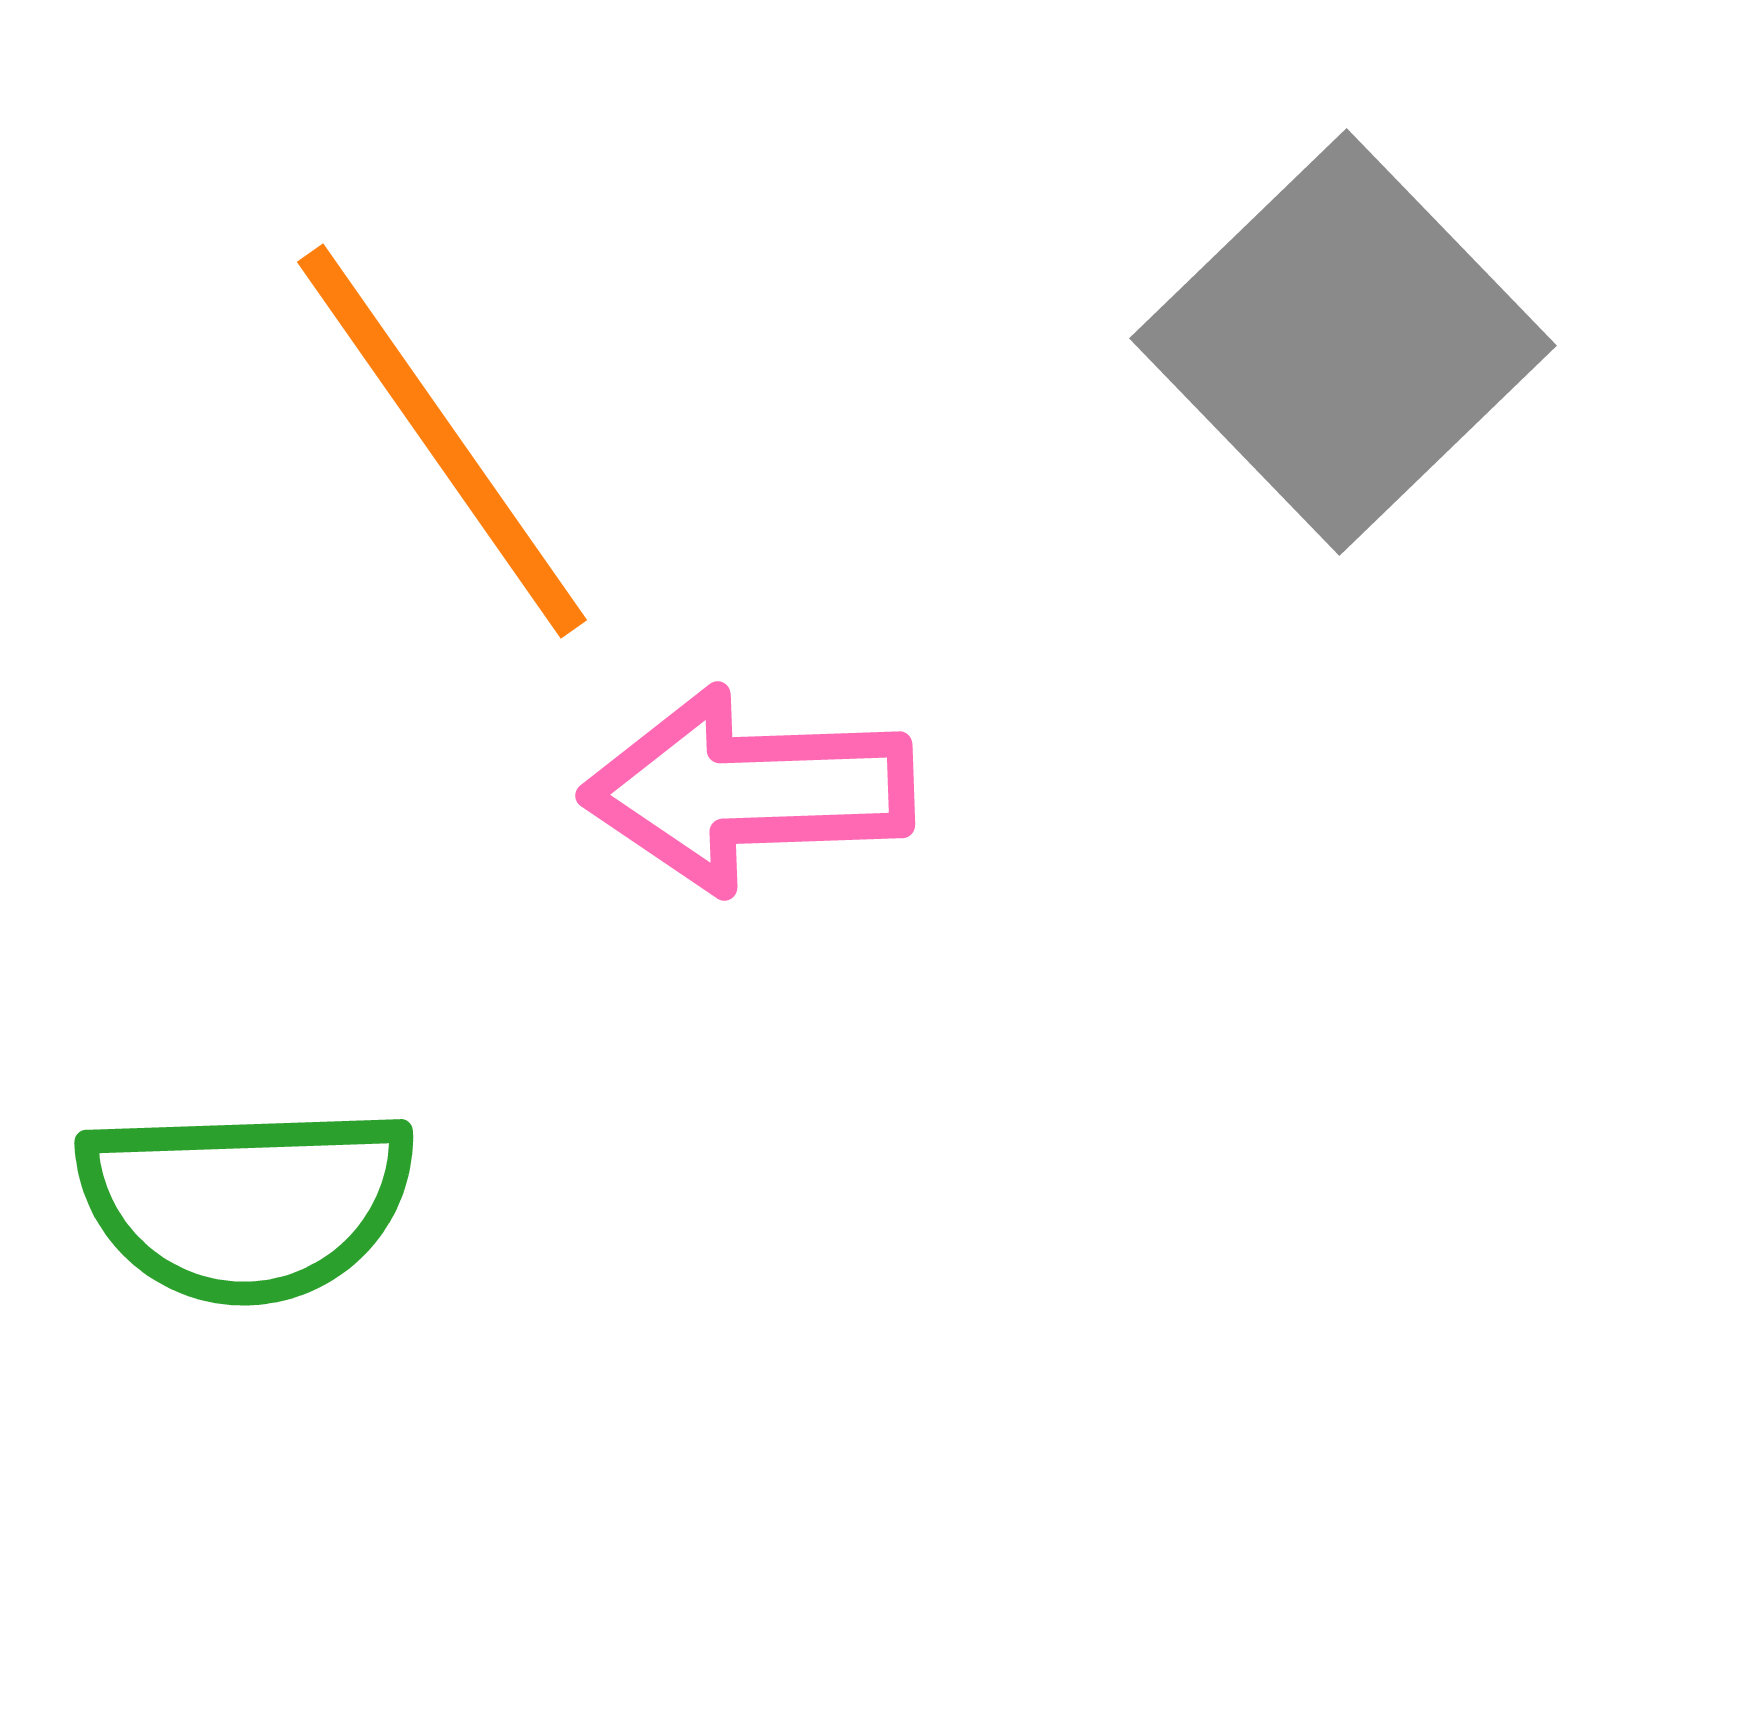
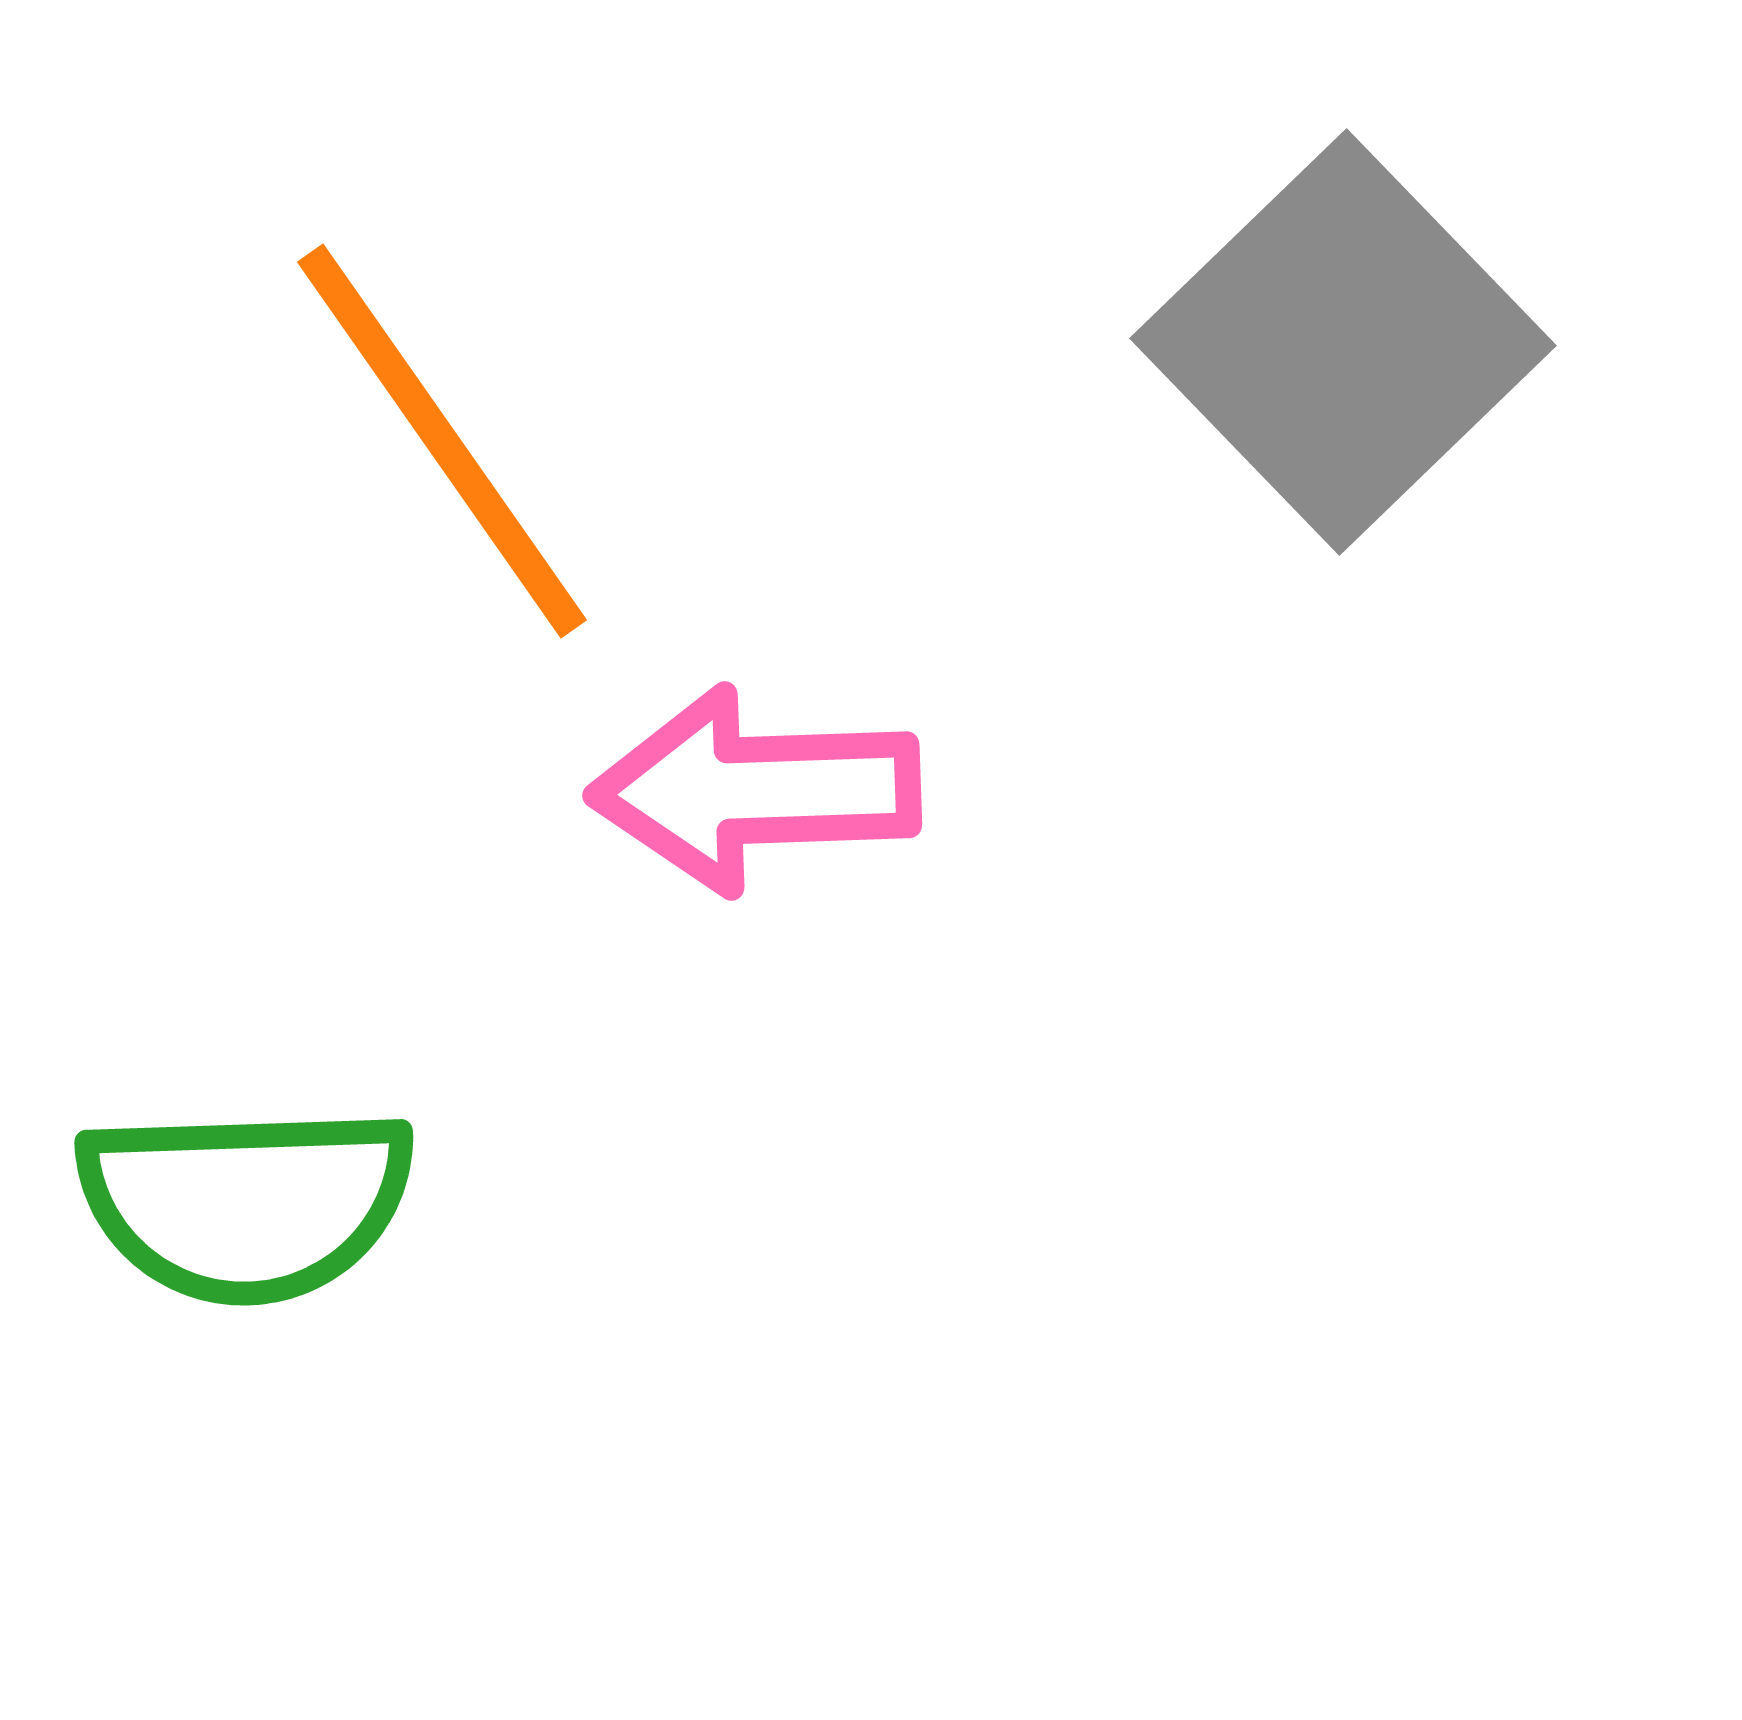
pink arrow: moved 7 px right
